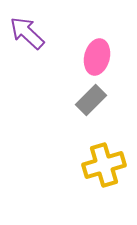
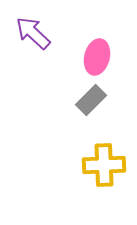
purple arrow: moved 6 px right
yellow cross: rotated 15 degrees clockwise
